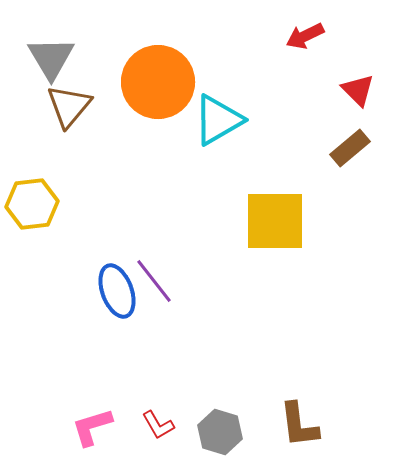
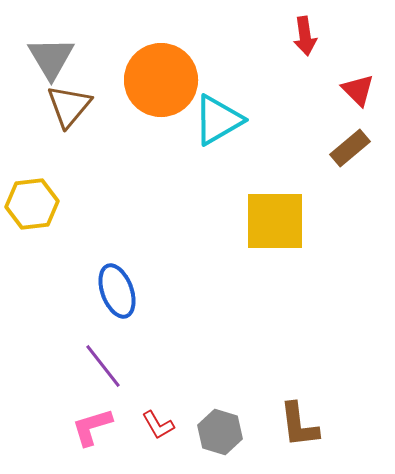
red arrow: rotated 72 degrees counterclockwise
orange circle: moved 3 px right, 2 px up
purple line: moved 51 px left, 85 px down
